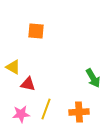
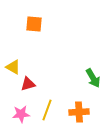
orange square: moved 2 px left, 7 px up
red triangle: rotated 28 degrees counterclockwise
yellow line: moved 1 px right, 1 px down
